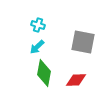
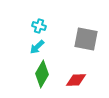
cyan cross: moved 1 px right, 1 px down
gray square: moved 3 px right, 3 px up
green diamond: moved 2 px left, 1 px down; rotated 20 degrees clockwise
